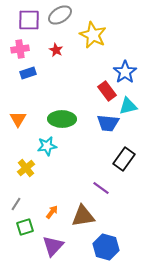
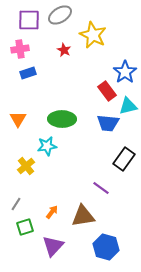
red star: moved 8 px right
yellow cross: moved 2 px up
